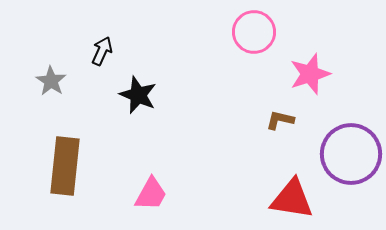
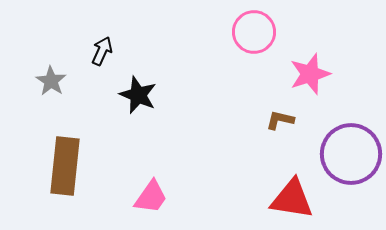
pink trapezoid: moved 3 px down; rotated 6 degrees clockwise
